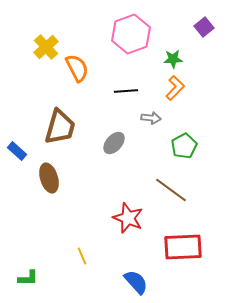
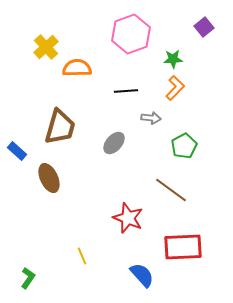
orange semicircle: rotated 64 degrees counterclockwise
brown ellipse: rotated 8 degrees counterclockwise
green L-shape: rotated 55 degrees counterclockwise
blue semicircle: moved 6 px right, 7 px up
